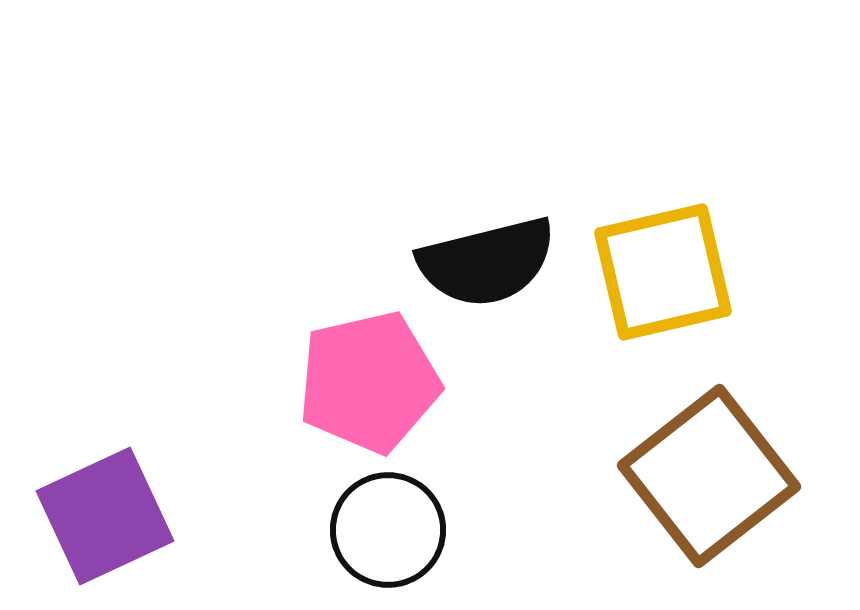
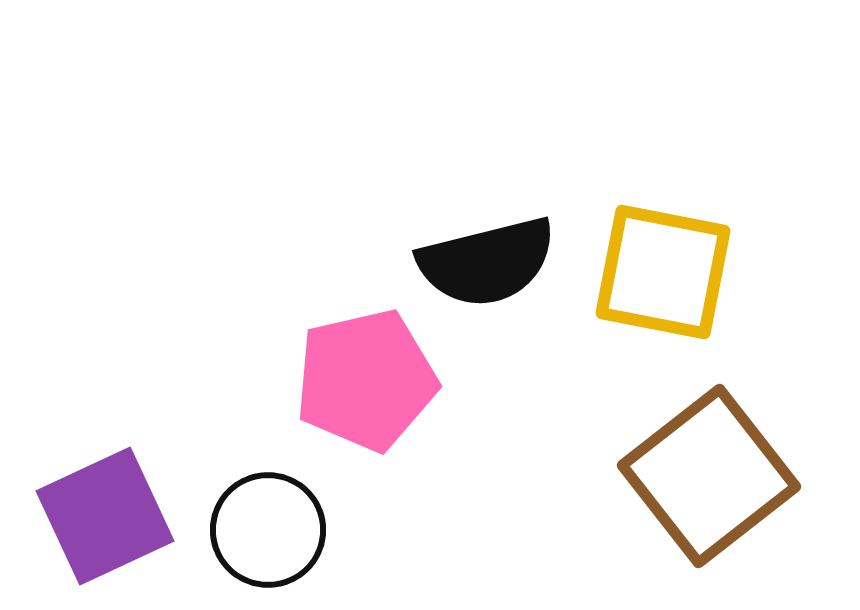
yellow square: rotated 24 degrees clockwise
pink pentagon: moved 3 px left, 2 px up
black circle: moved 120 px left
